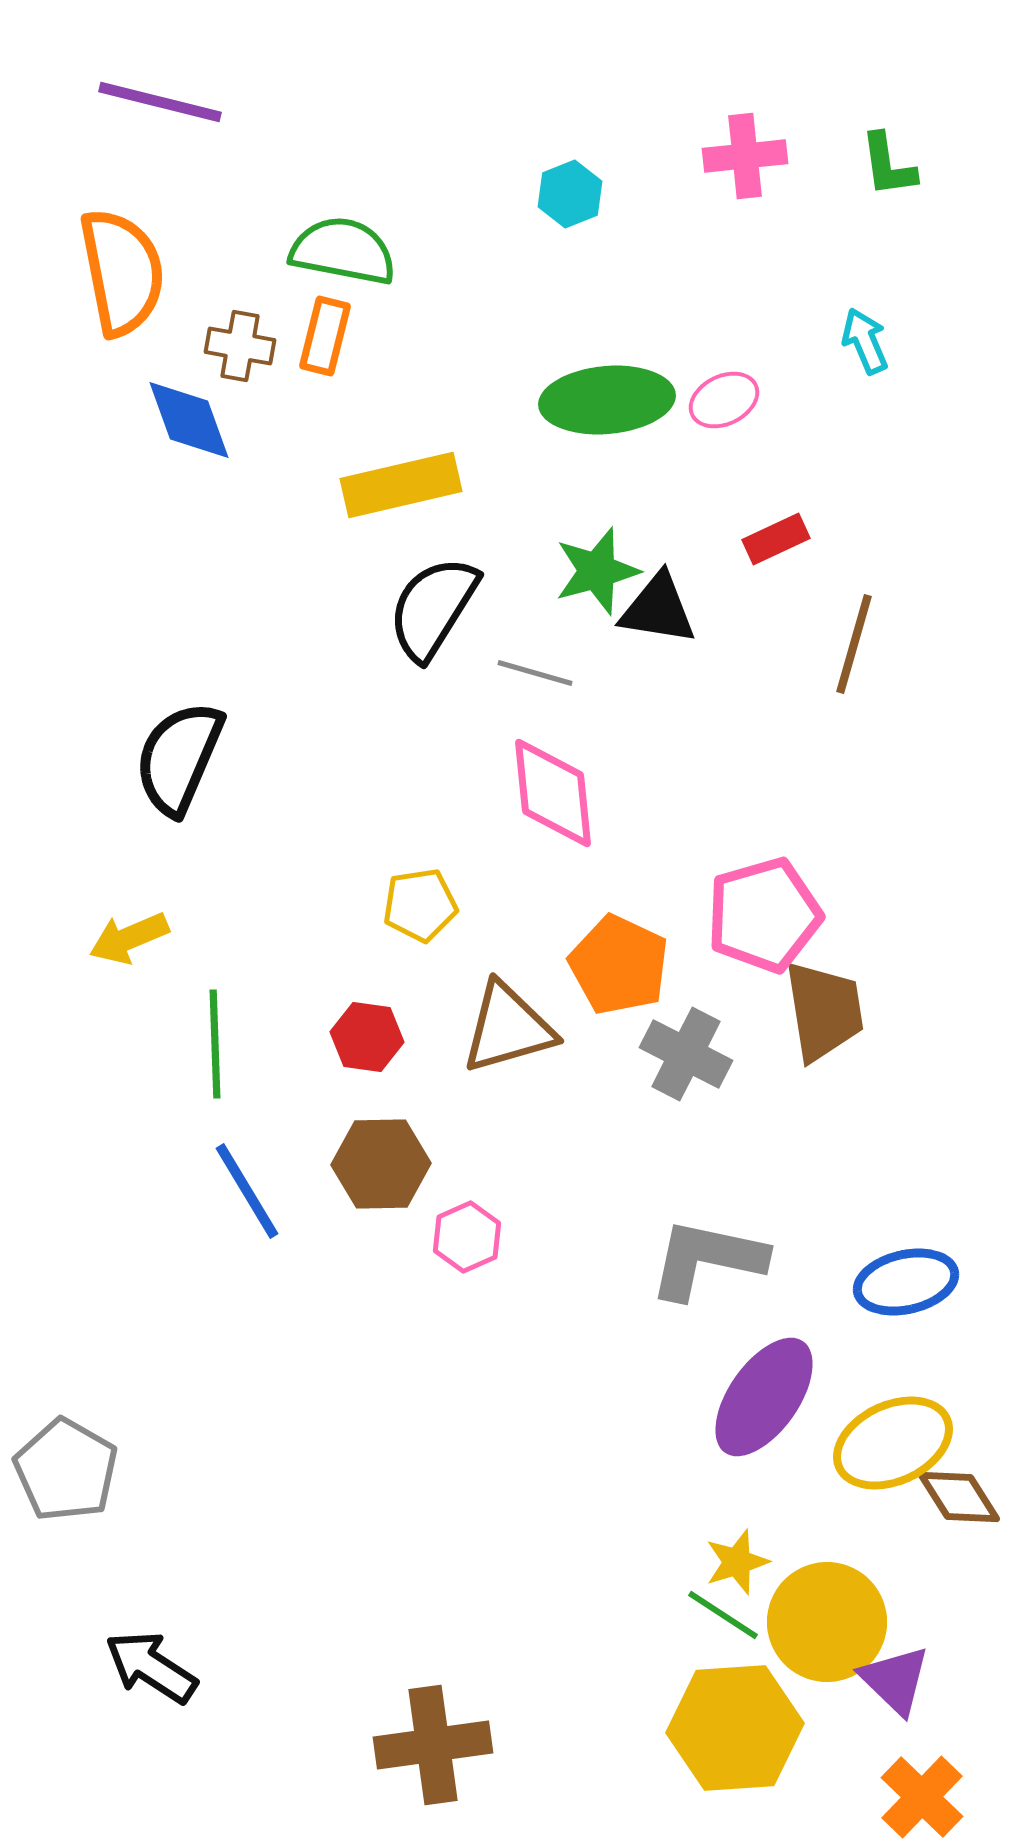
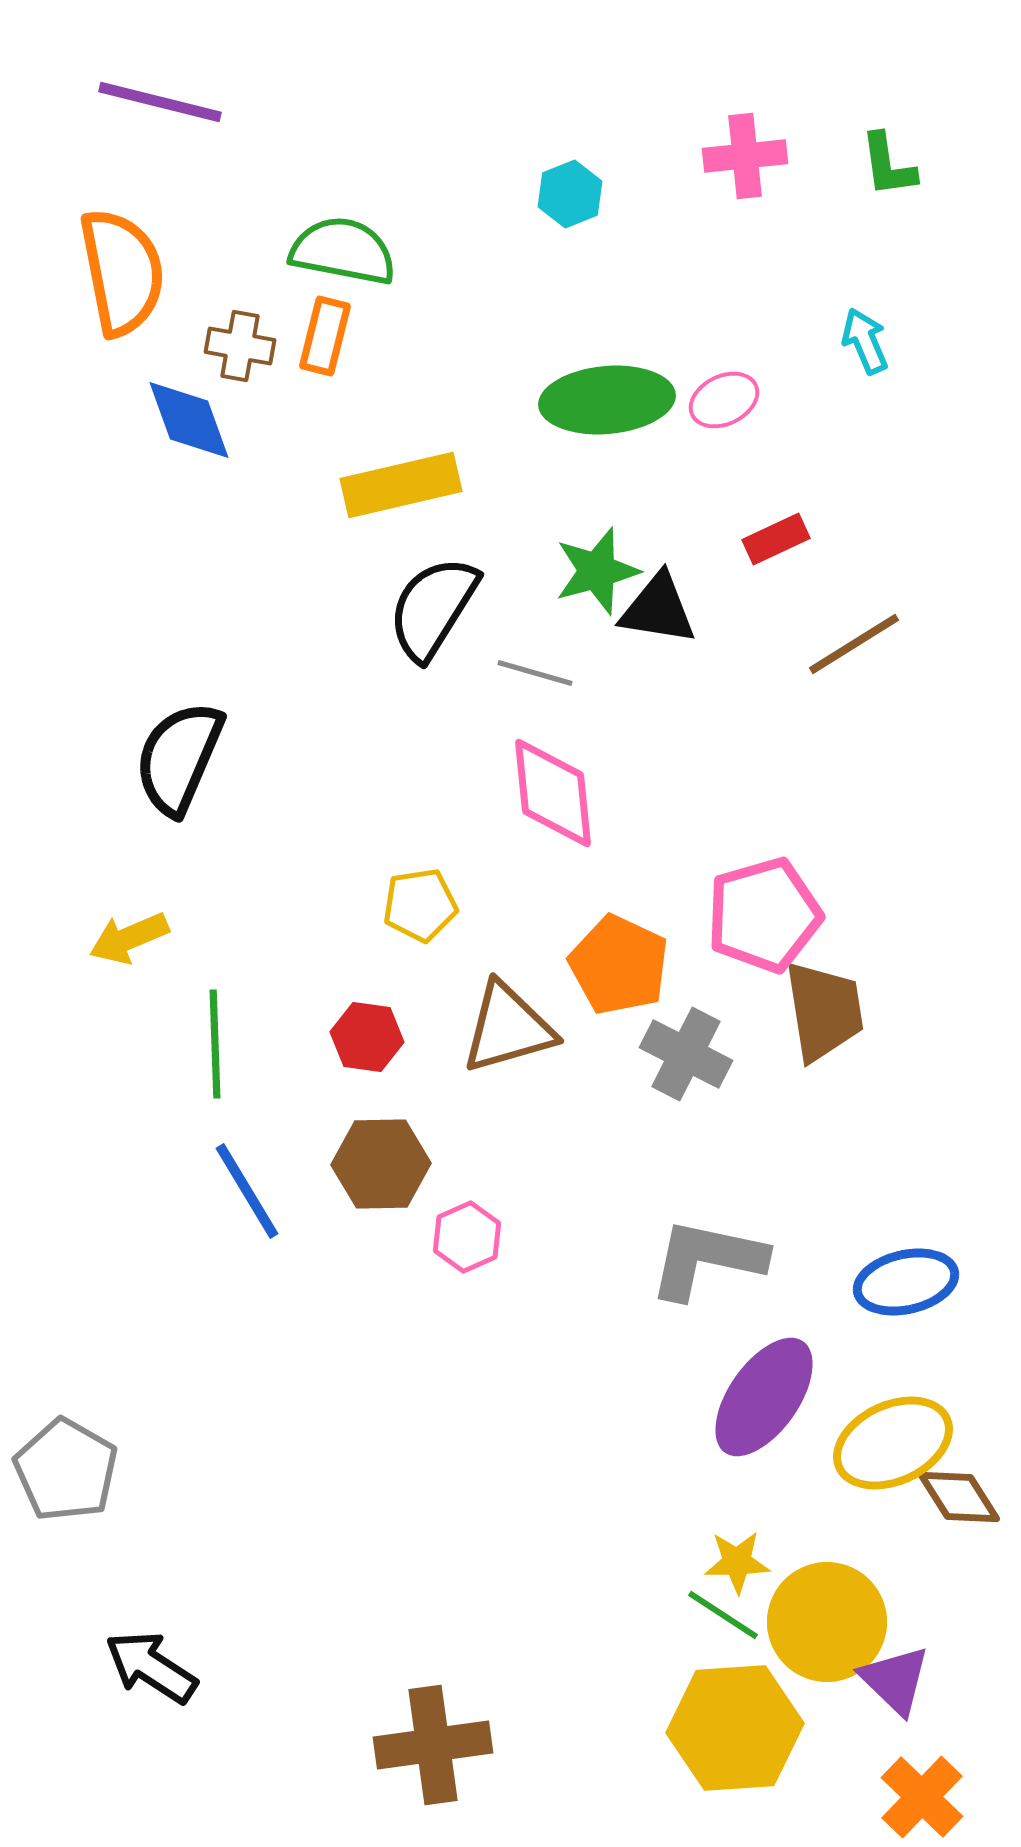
brown line at (854, 644): rotated 42 degrees clockwise
yellow star at (737, 1562): rotated 16 degrees clockwise
